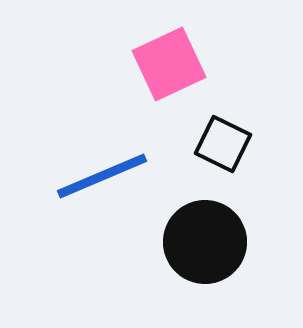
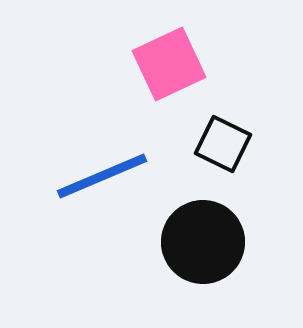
black circle: moved 2 px left
